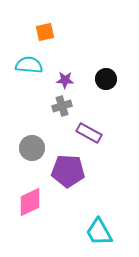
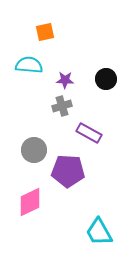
gray circle: moved 2 px right, 2 px down
